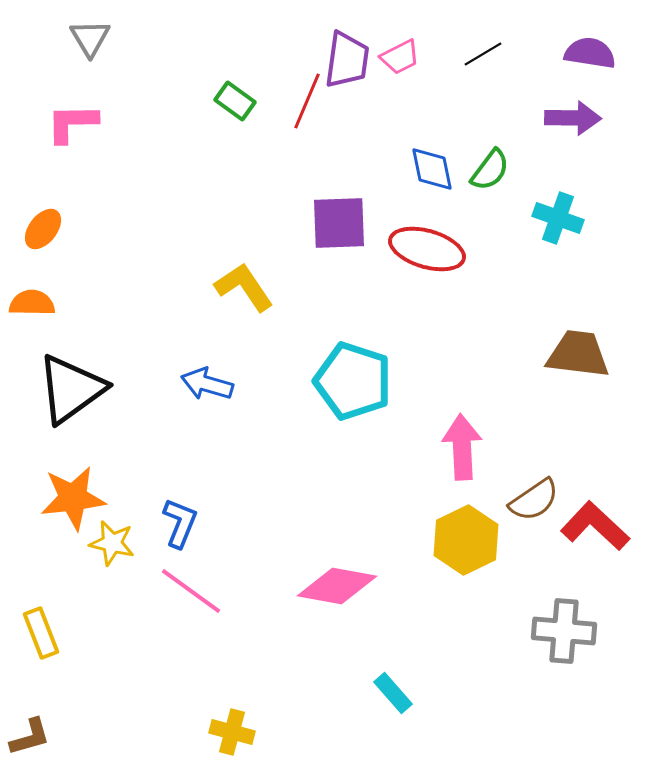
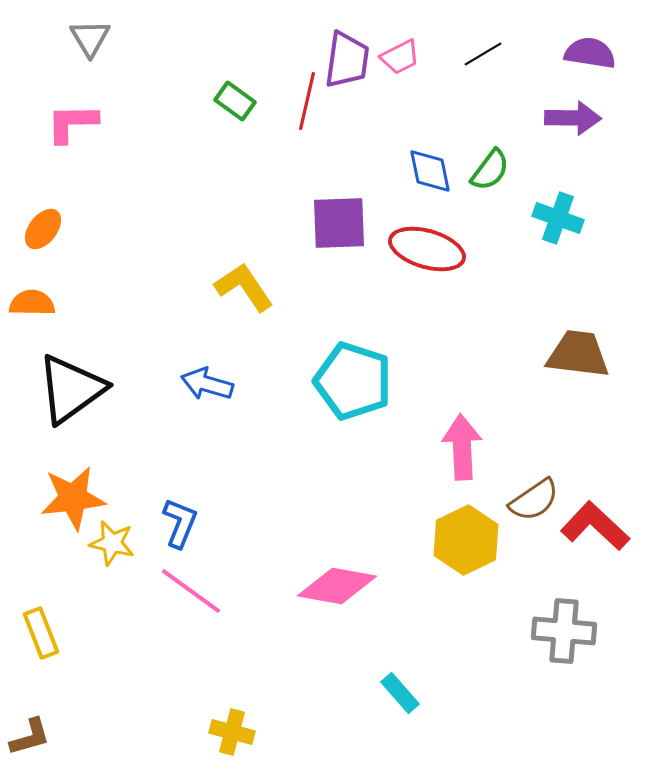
red line: rotated 10 degrees counterclockwise
blue diamond: moved 2 px left, 2 px down
cyan rectangle: moved 7 px right
